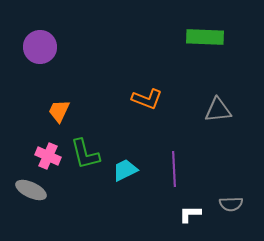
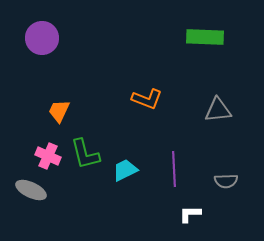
purple circle: moved 2 px right, 9 px up
gray semicircle: moved 5 px left, 23 px up
